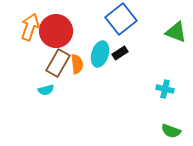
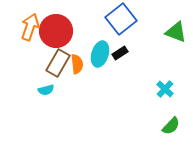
cyan cross: rotated 30 degrees clockwise
green semicircle: moved 5 px up; rotated 66 degrees counterclockwise
